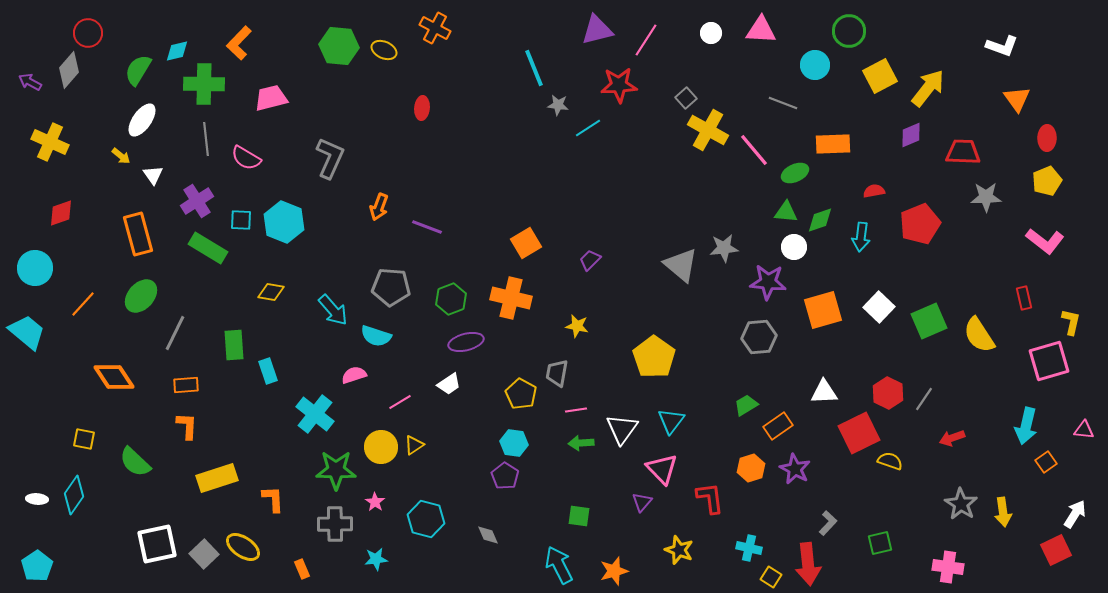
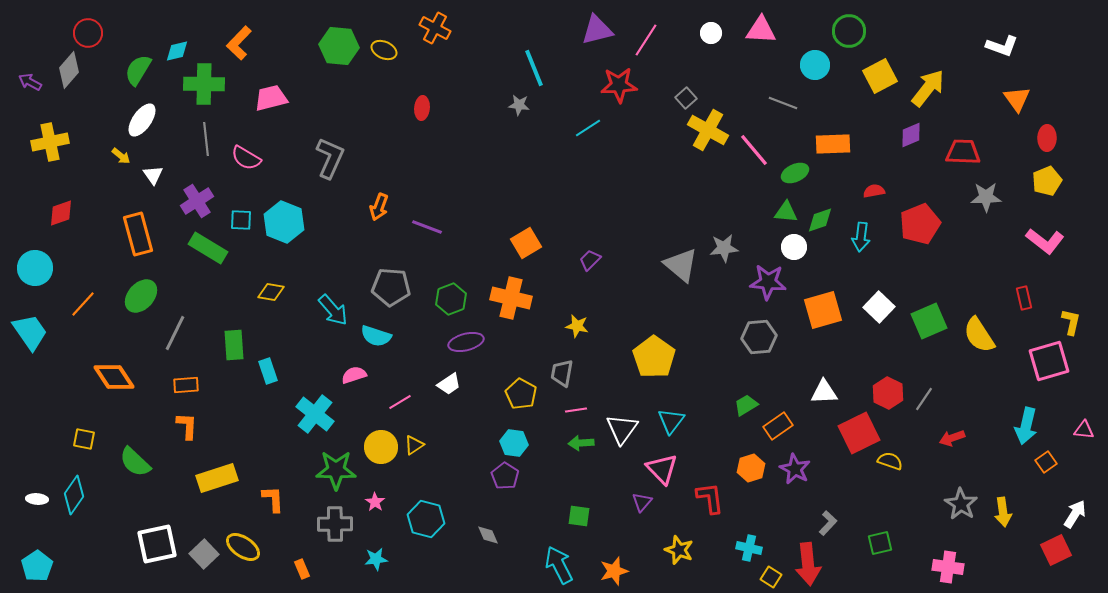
gray star at (558, 105): moved 39 px left
yellow cross at (50, 142): rotated 36 degrees counterclockwise
cyan trapezoid at (27, 332): moved 3 px right; rotated 15 degrees clockwise
gray trapezoid at (557, 373): moved 5 px right
